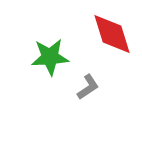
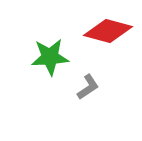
red diamond: moved 4 px left, 3 px up; rotated 57 degrees counterclockwise
